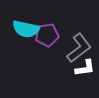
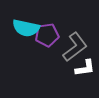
cyan semicircle: moved 1 px up
gray L-shape: moved 4 px left, 1 px up
